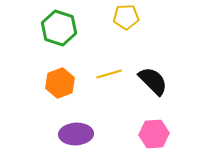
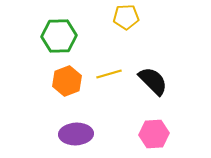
green hexagon: moved 8 px down; rotated 20 degrees counterclockwise
orange hexagon: moved 7 px right, 2 px up
